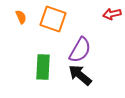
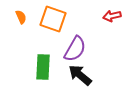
red arrow: moved 2 px down
purple semicircle: moved 5 px left, 1 px up
